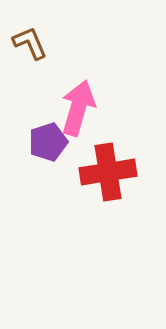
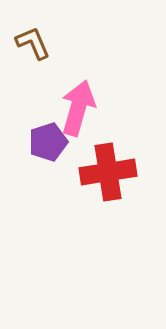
brown L-shape: moved 3 px right
